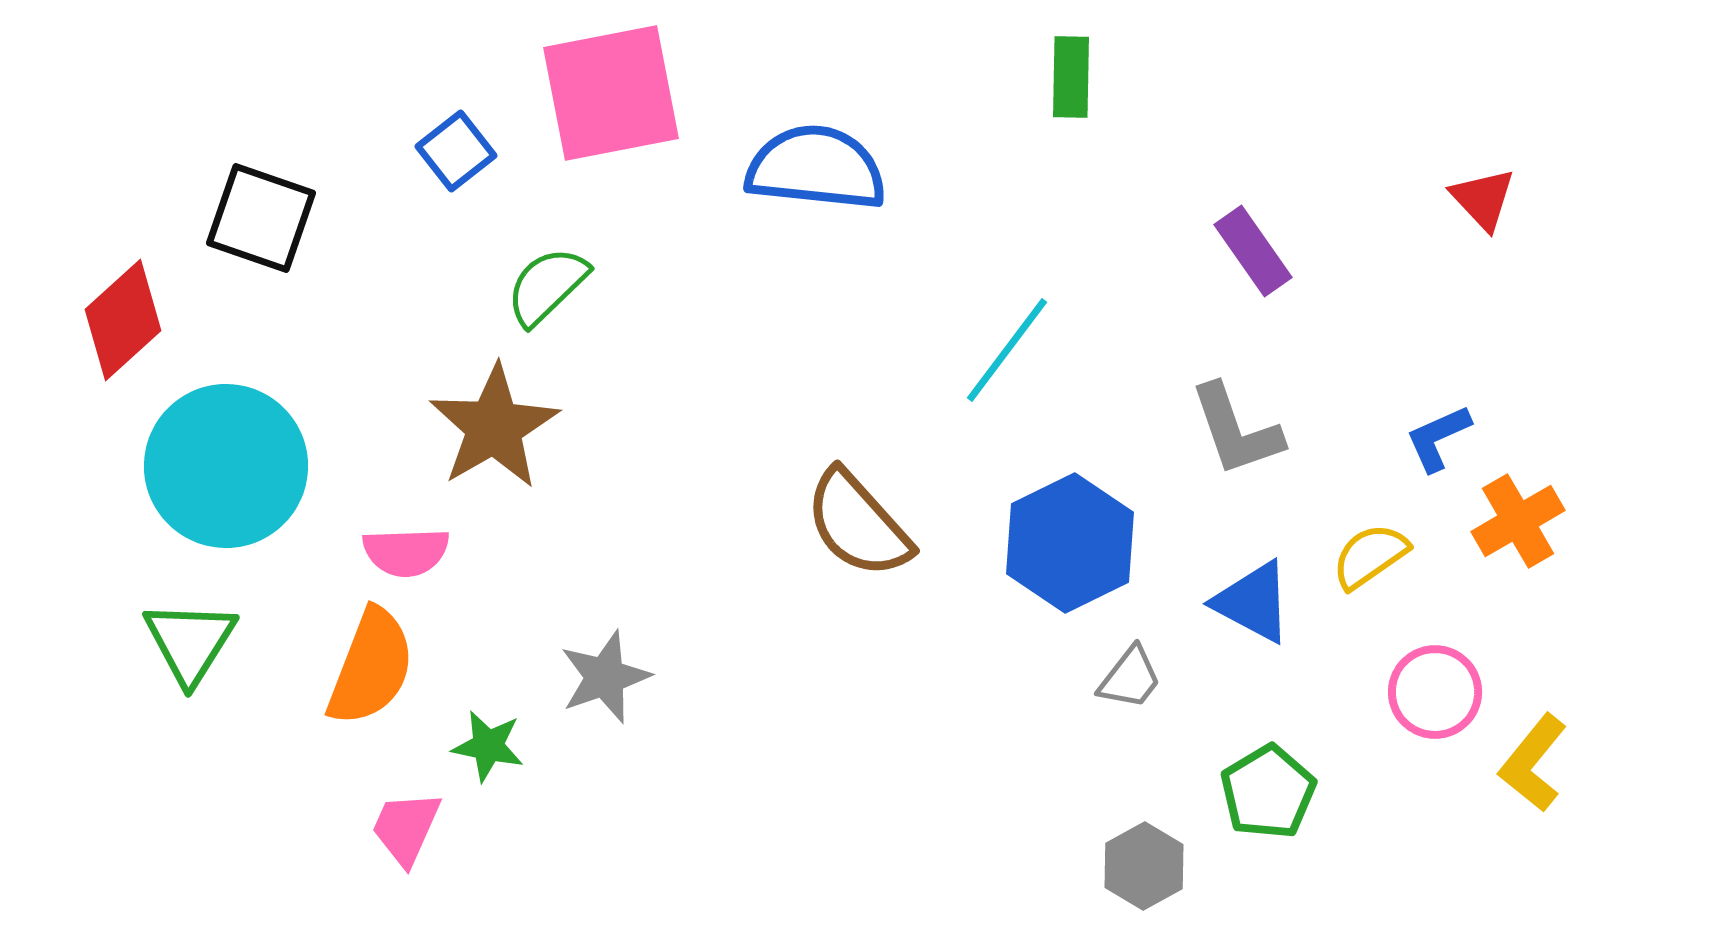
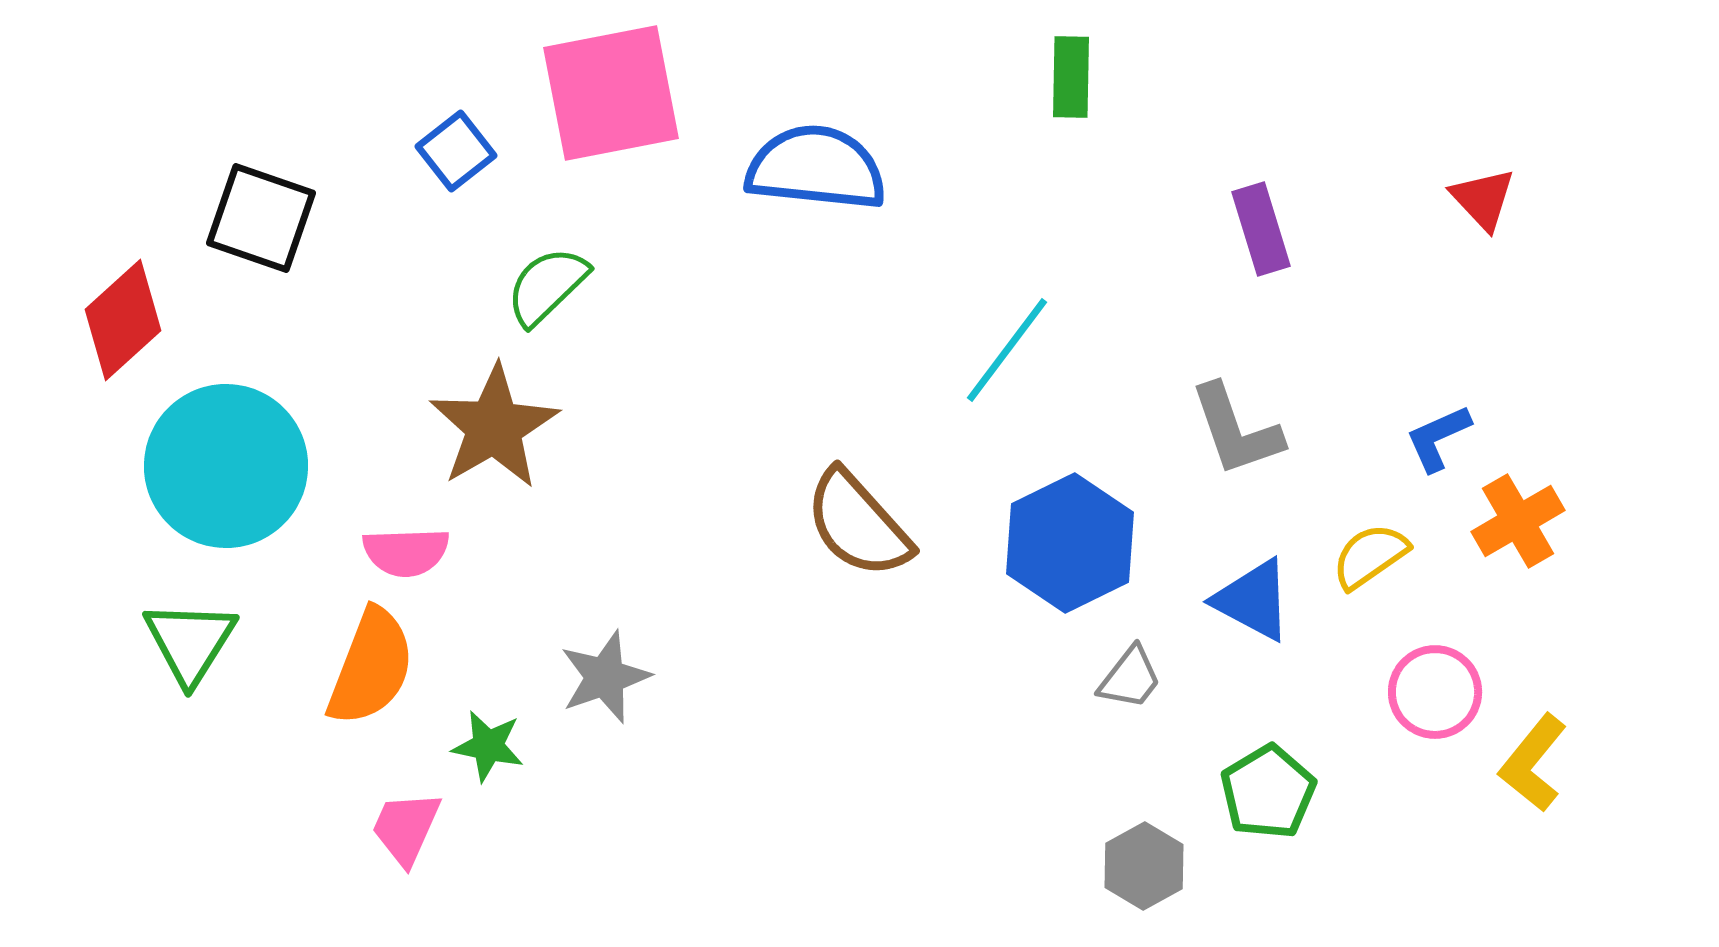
purple rectangle: moved 8 px right, 22 px up; rotated 18 degrees clockwise
blue triangle: moved 2 px up
